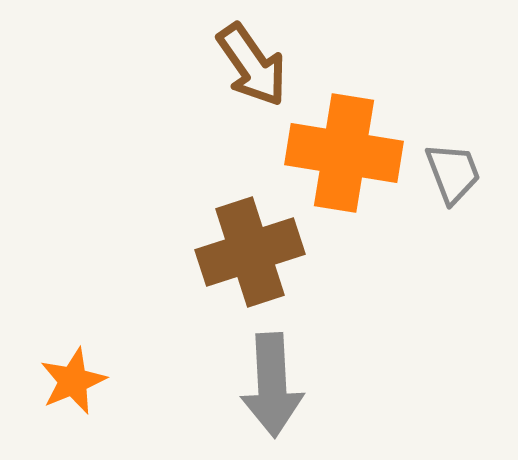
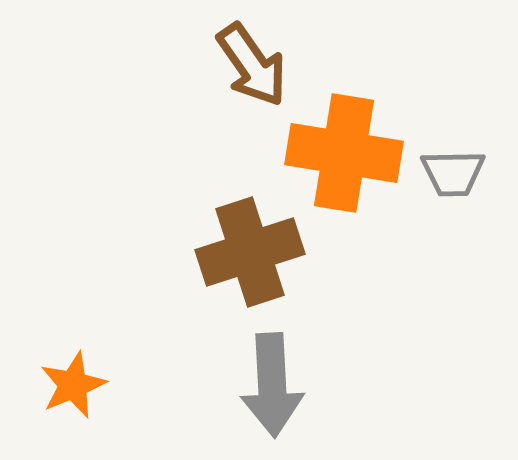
gray trapezoid: rotated 110 degrees clockwise
orange star: moved 4 px down
